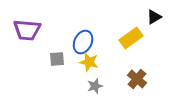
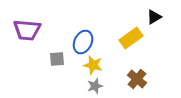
yellow star: moved 4 px right, 3 px down
